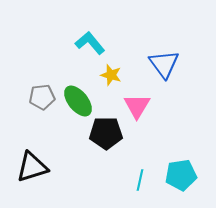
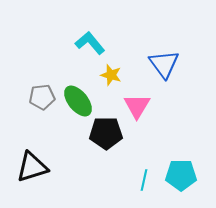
cyan pentagon: rotated 8 degrees clockwise
cyan line: moved 4 px right
